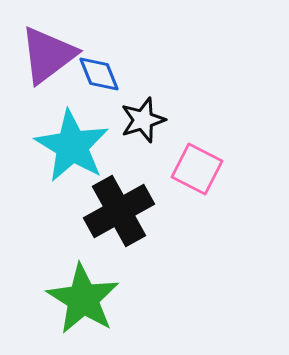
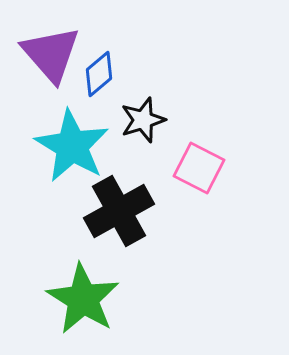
purple triangle: moved 3 px right, 1 px up; rotated 34 degrees counterclockwise
blue diamond: rotated 72 degrees clockwise
pink square: moved 2 px right, 1 px up
